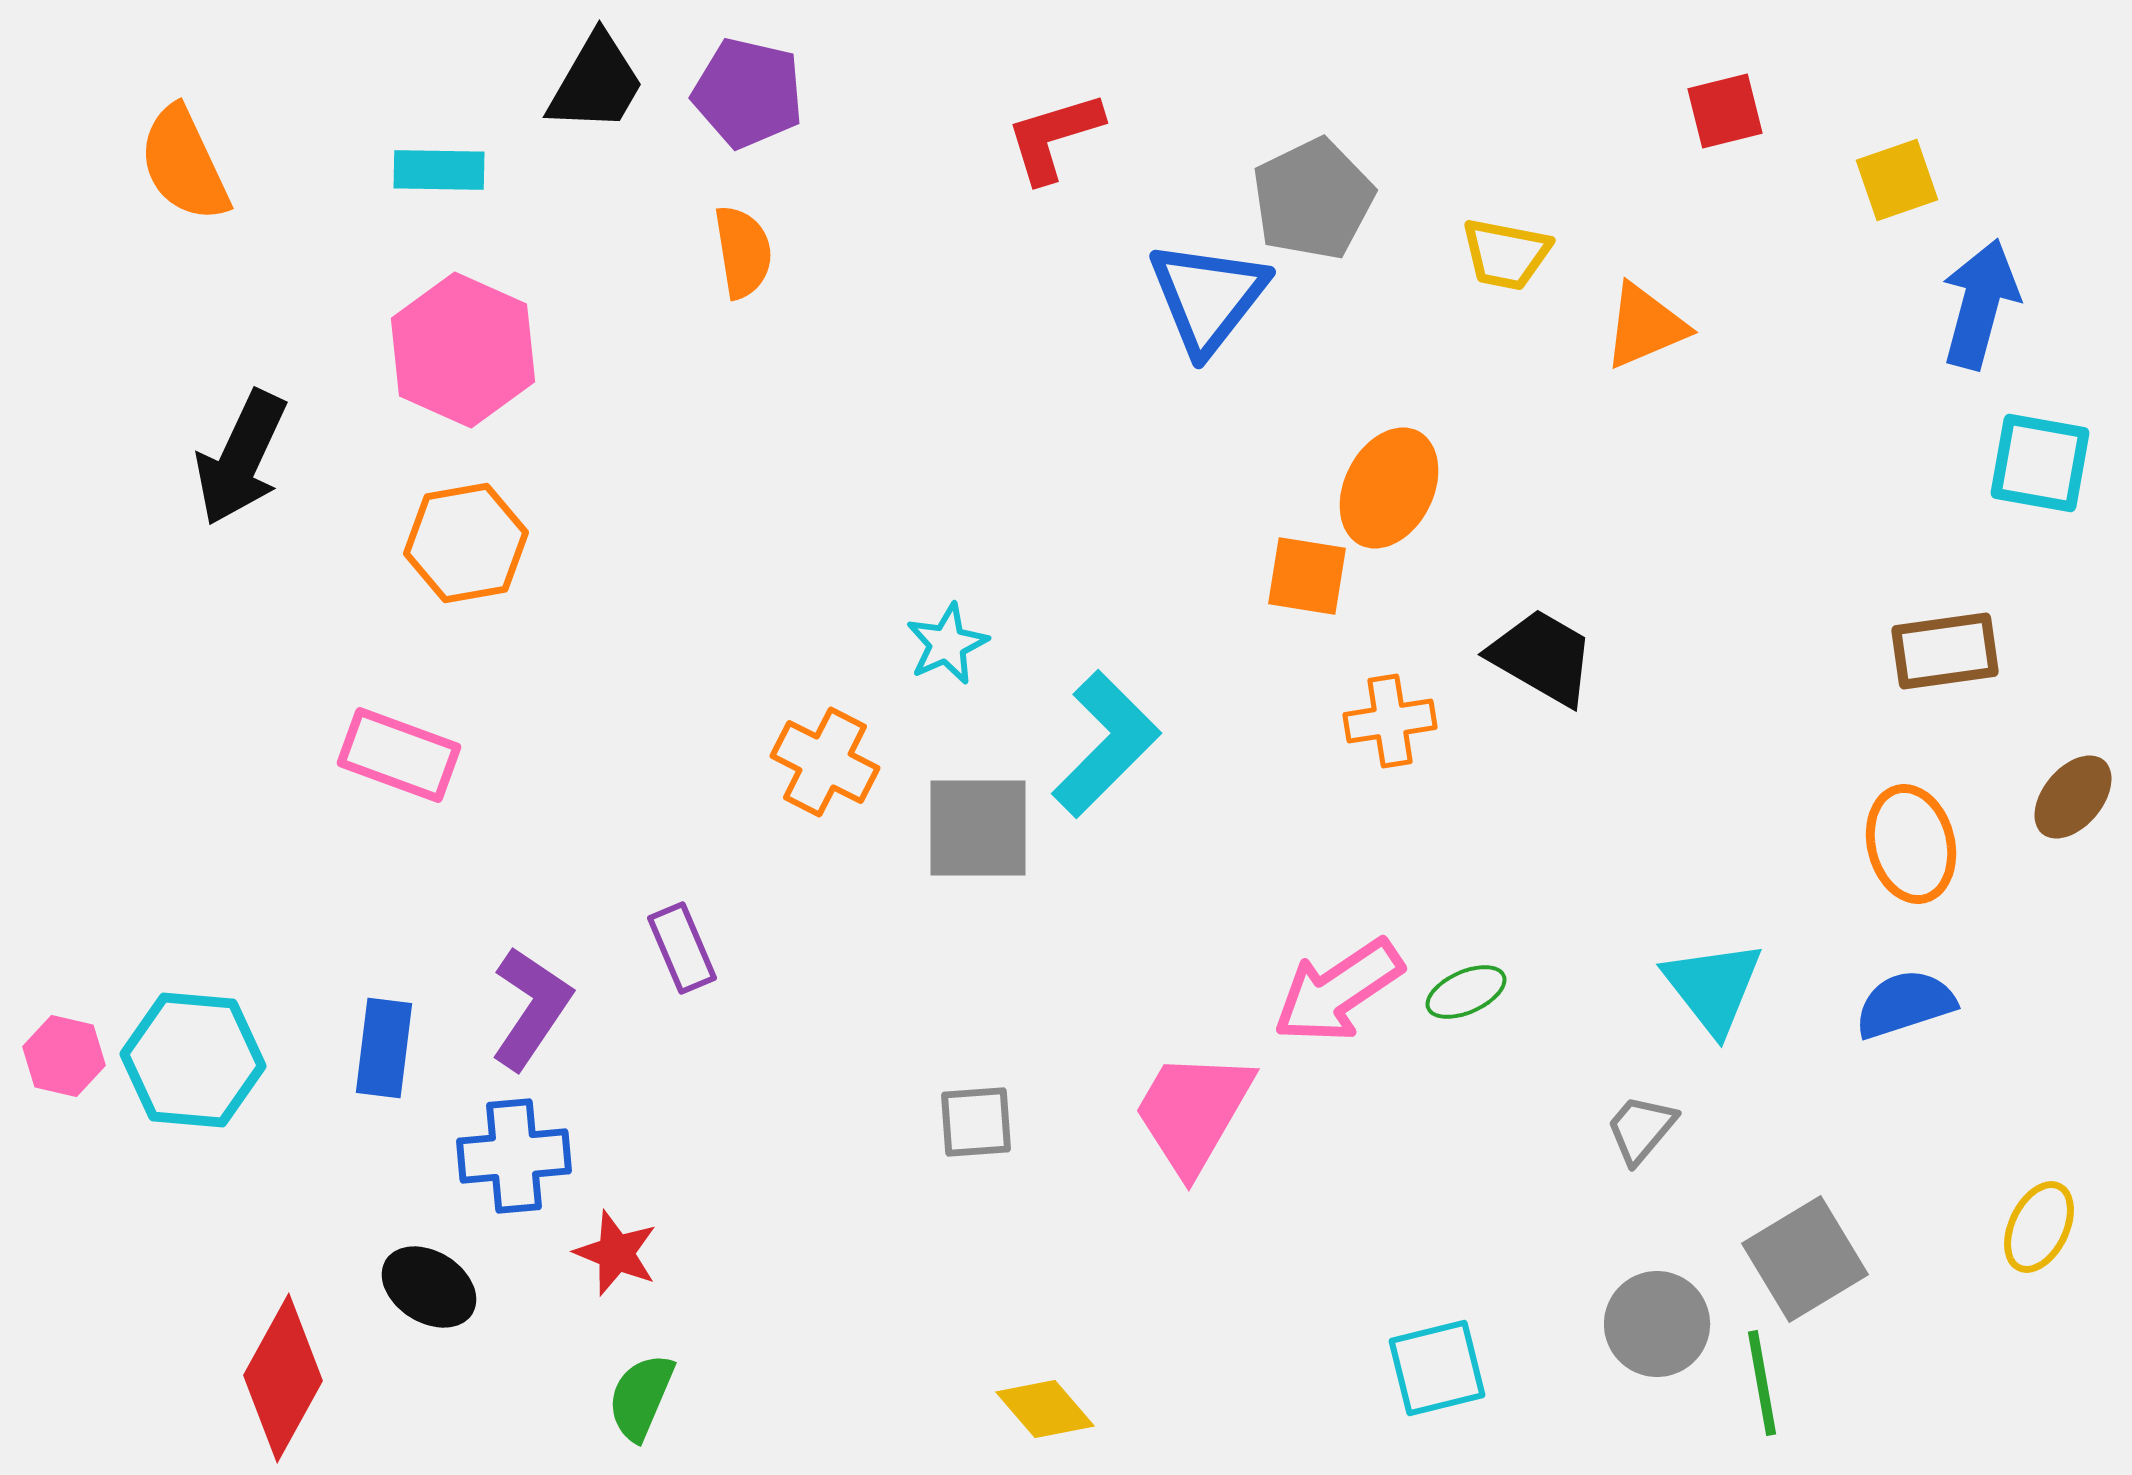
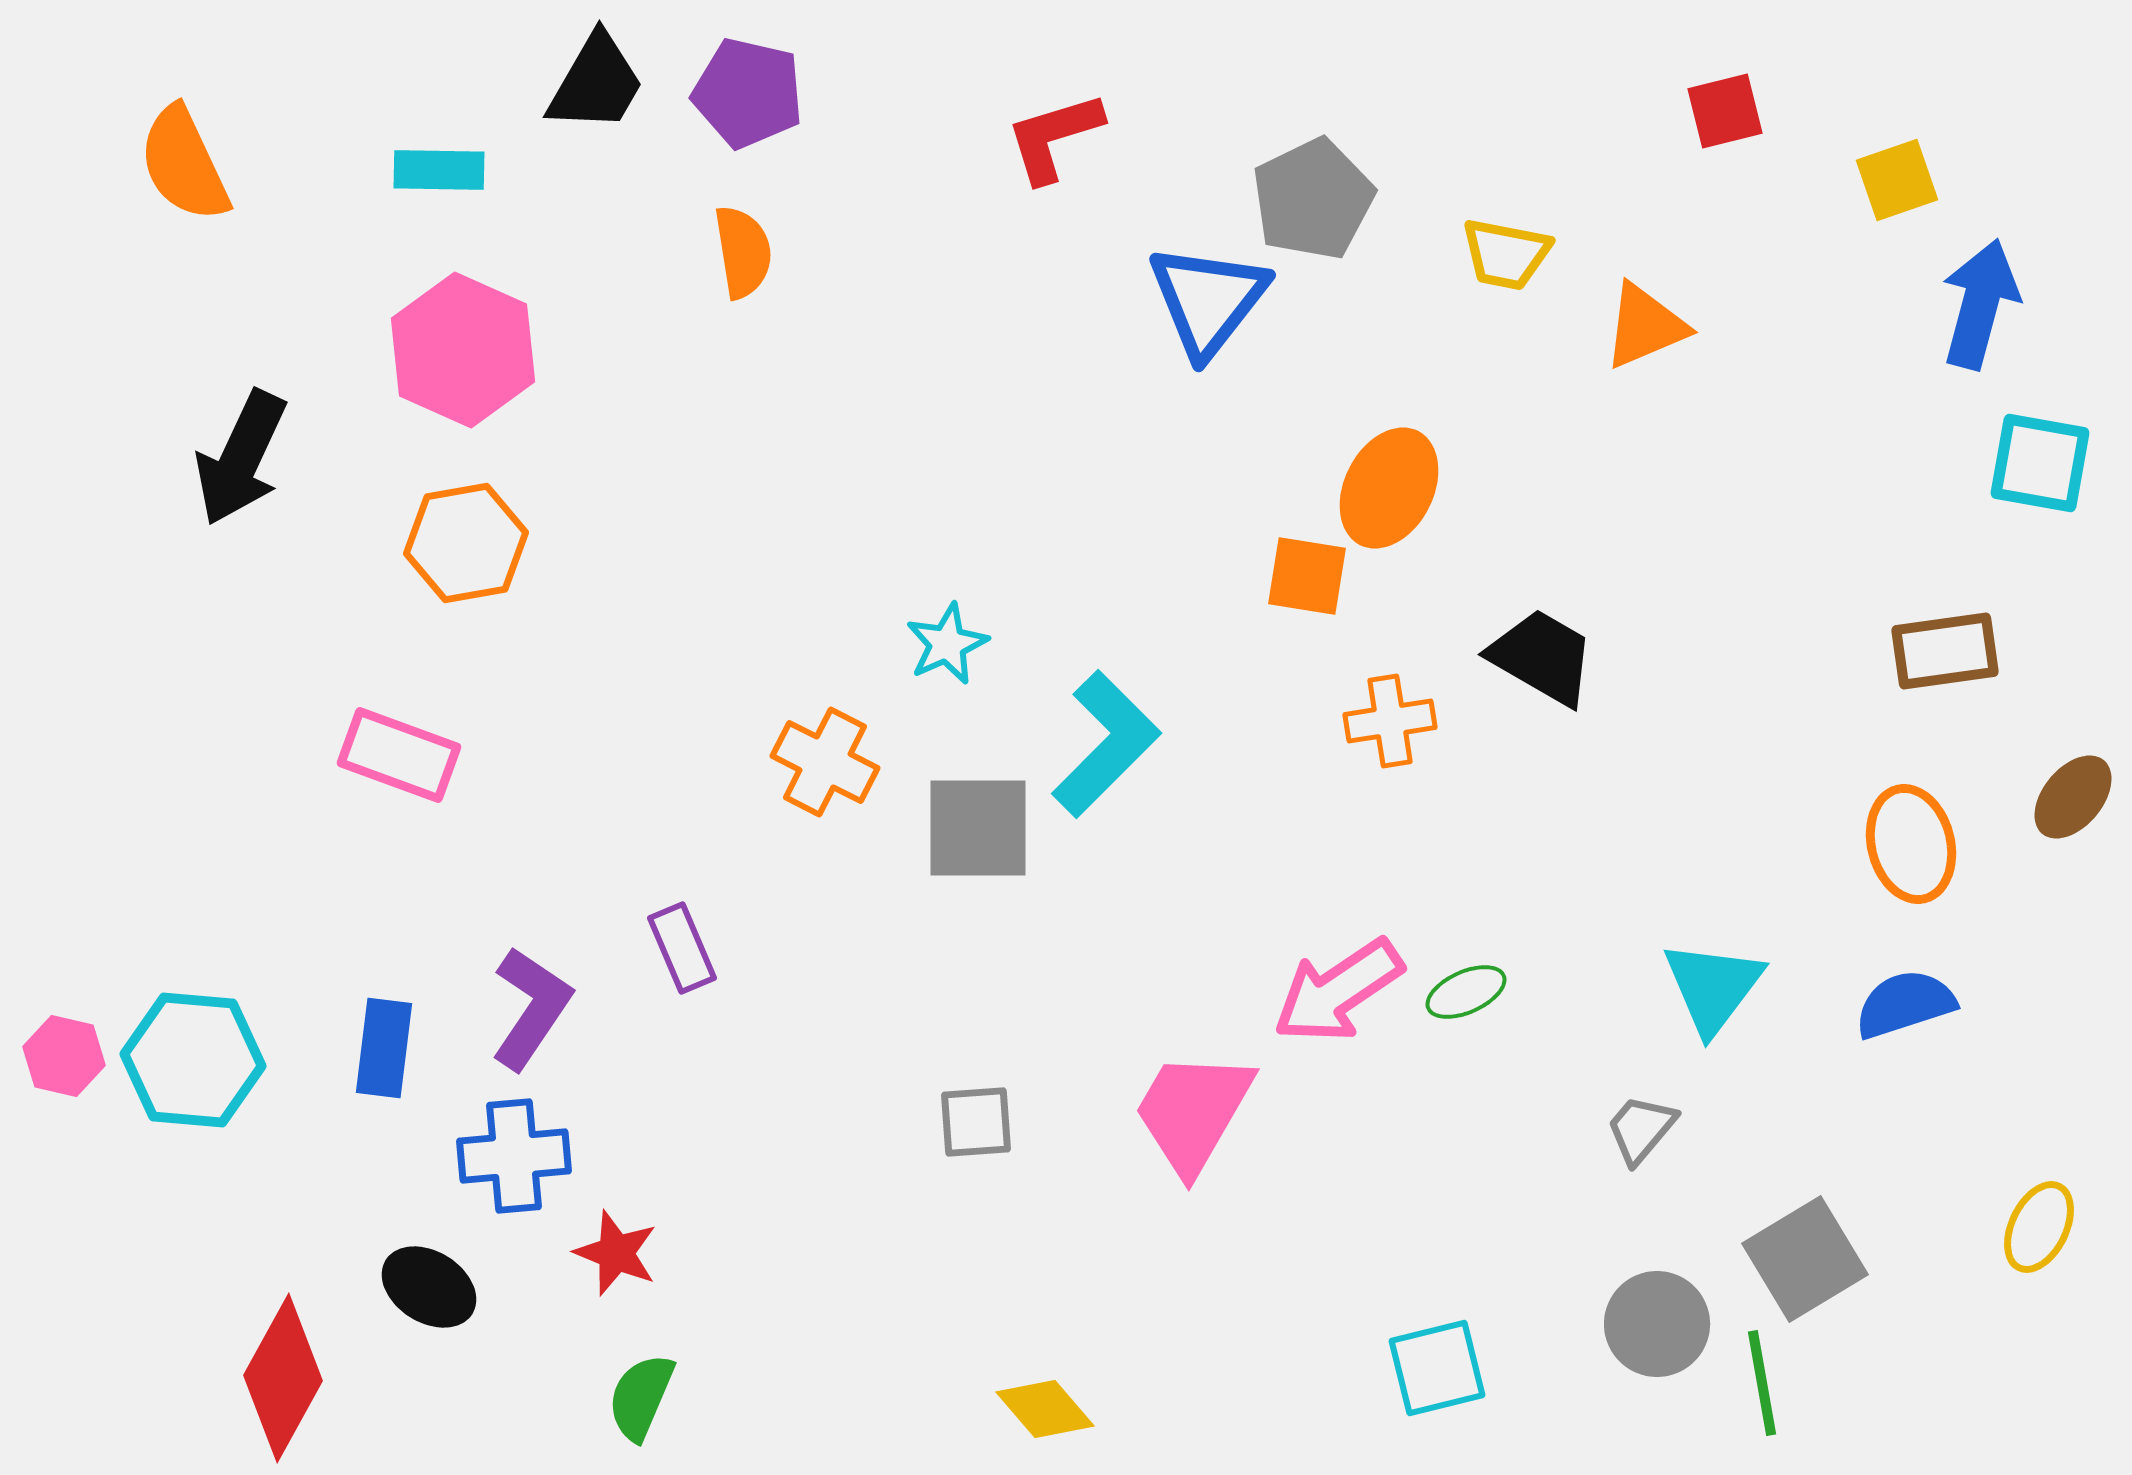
blue triangle at (1208, 297): moved 3 px down
cyan triangle at (1713, 987): rotated 15 degrees clockwise
